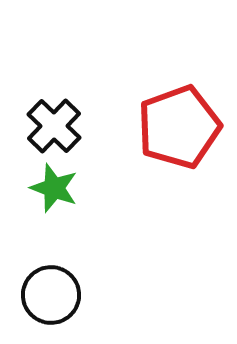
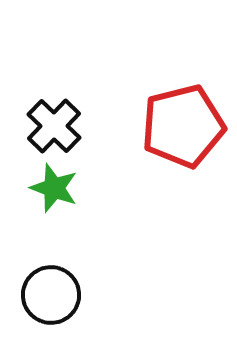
red pentagon: moved 4 px right, 1 px up; rotated 6 degrees clockwise
